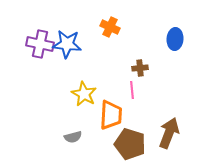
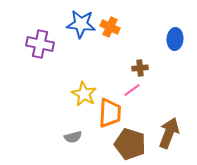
blue star: moved 14 px right, 20 px up
pink line: rotated 60 degrees clockwise
orange trapezoid: moved 1 px left, 2 px up
